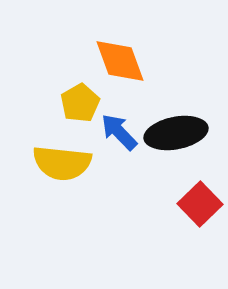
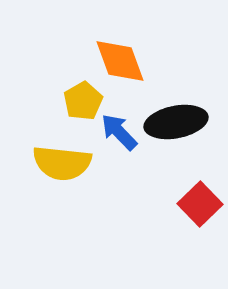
yellow pentagon: moved 3 px right, 2 px up
black ellipse: moved 11 px up
